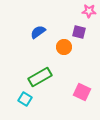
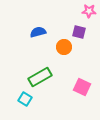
blue semicircle: rotated 21 degrees clockwise
pink square: moved 5 px up
